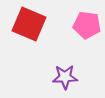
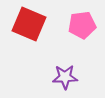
pink pentagon: moved 5 px left; rotated 16 degrees counterclockwise
